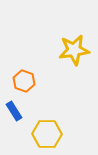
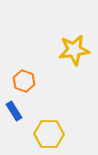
yellow hexagon: moved 2 px right
